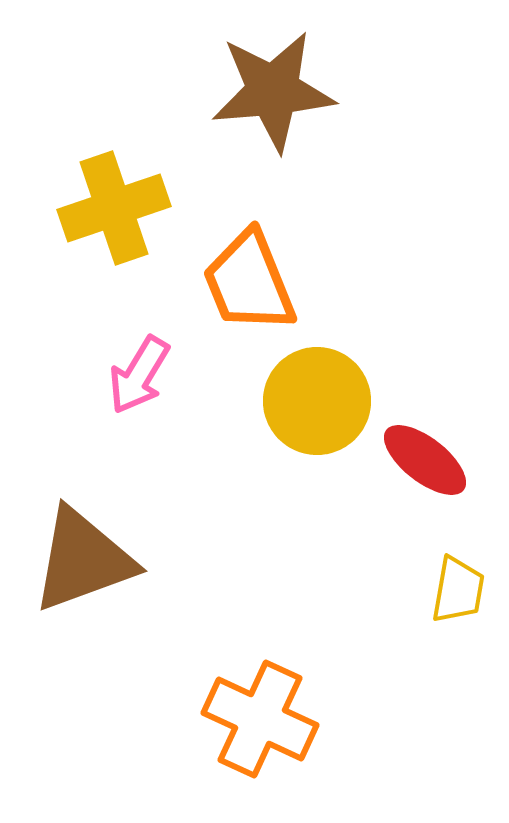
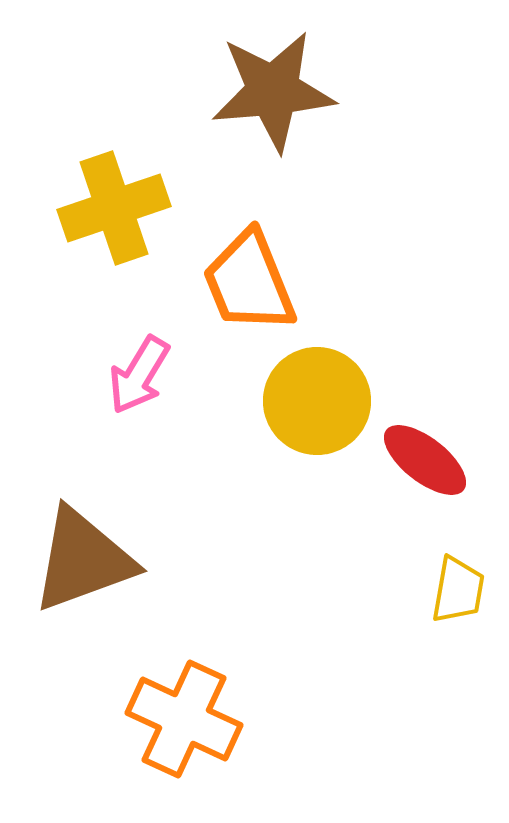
orange cross: moved 76 px left
